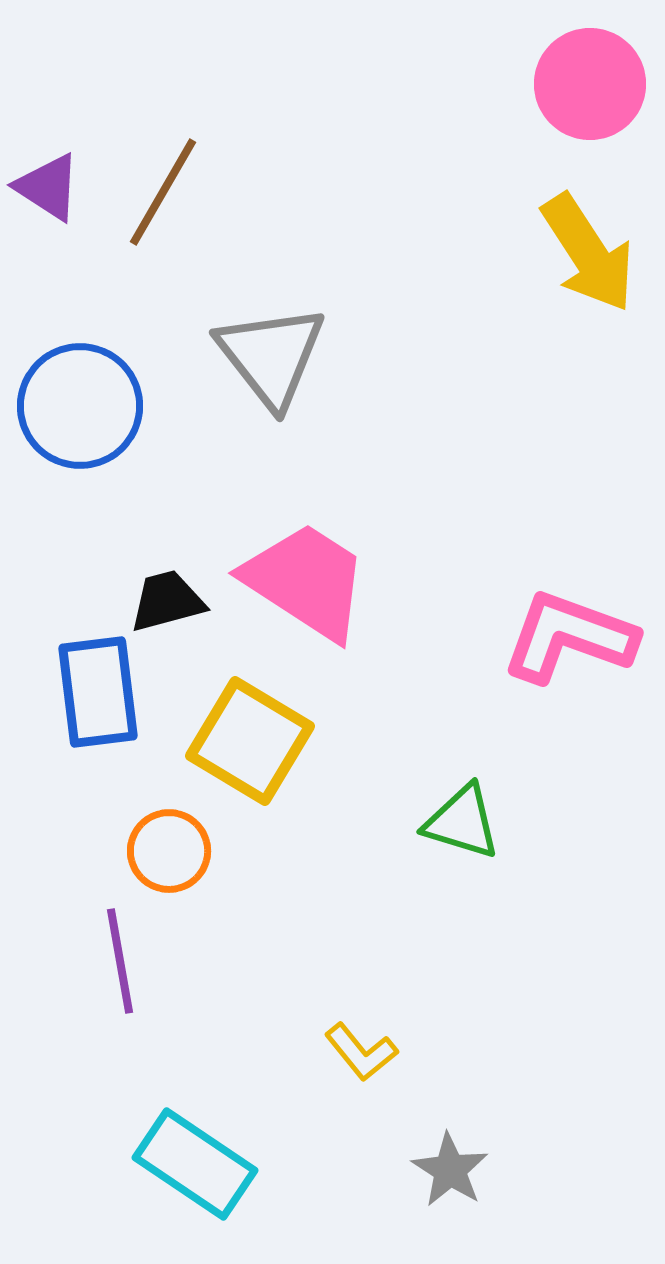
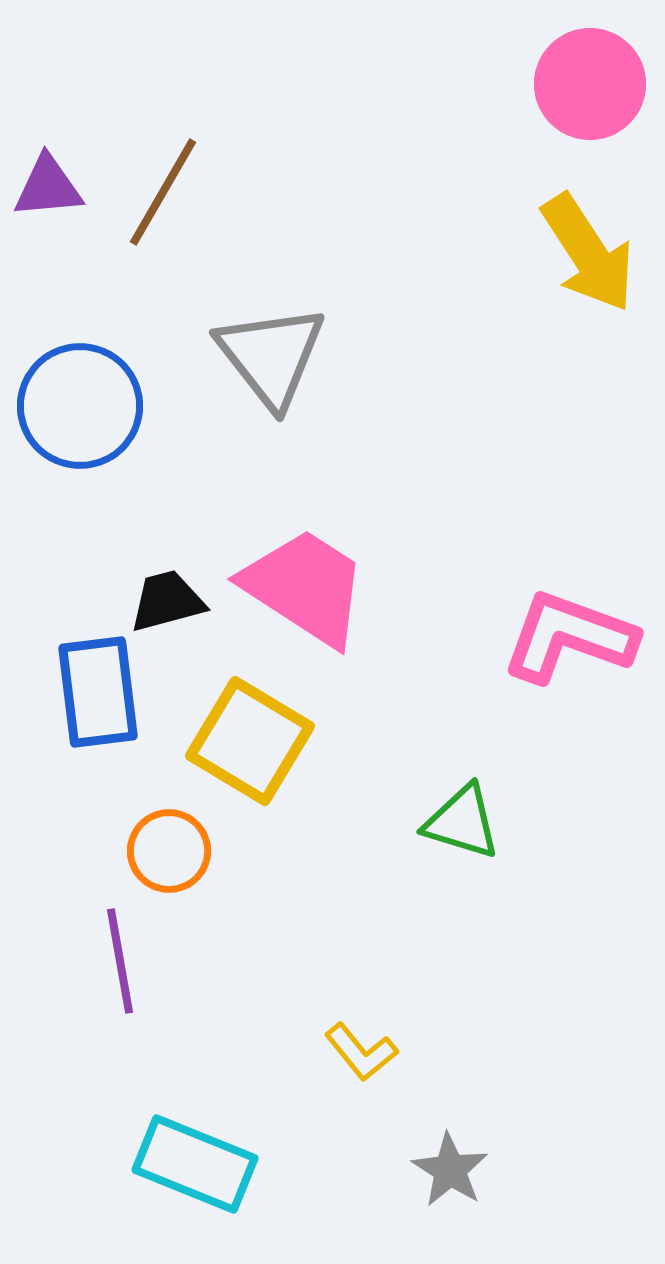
purple triangle: rotated 38 degrees counterclockwise
pink trapezoid: moved 1 px left, 6 px down
cyan rectangle: rotated 12 degrees counterclockwise
